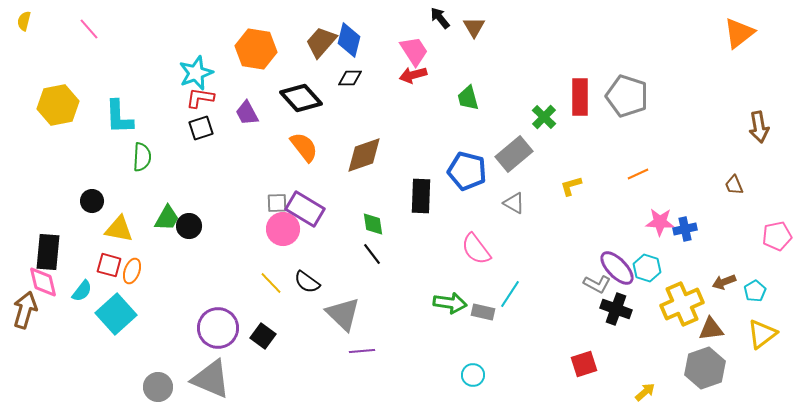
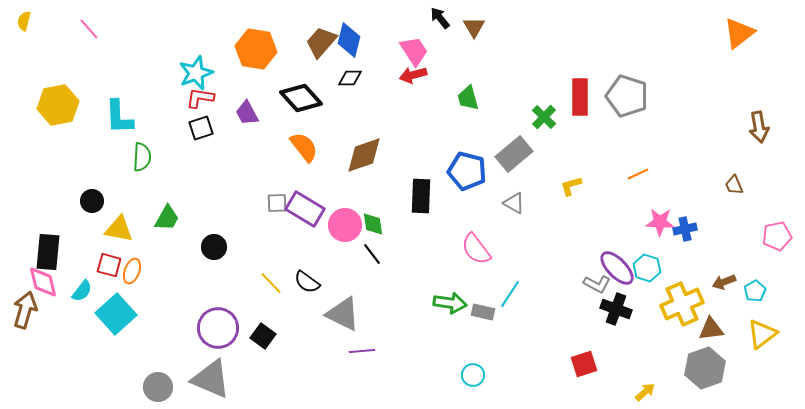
black circle at (189, 226): moved 25 px right, 21 px down
pink circle at (283, 229): moved 62 px right, 4 px up
gray triangle at (343, 314): rotated 18 degrees counterclockwise
